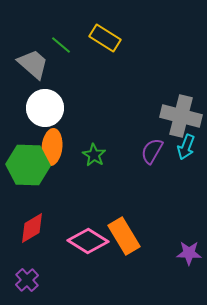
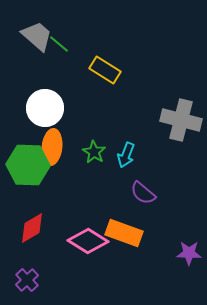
yellow rectangle: moved 32 px down
green line: moved 2 px left, 1 px up
gray trapezoid: moved 4 px right, 28 px up
gray cross: moved 4 px down
cyan arrow: moved 60 px left, 8 px down
purple semicircle: moved 9 px left, 42 px down; rotated 80 degrees counterclockwise
green star: moved 3 px up
orange rectangle: moved 3 px up; rotated 39 degrees counterclockwise
